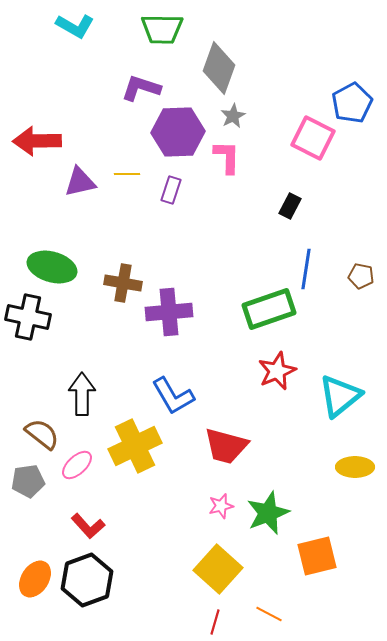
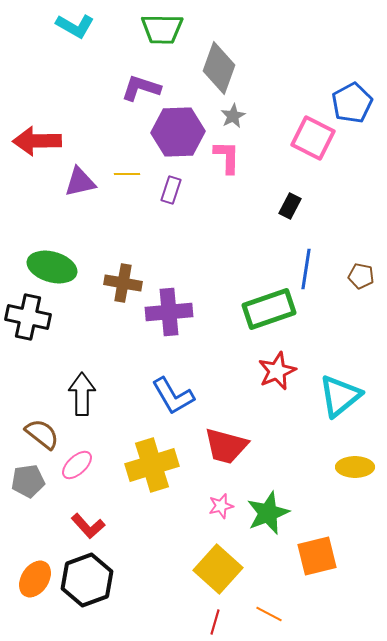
yellow cross: moved 17 px right, 19 px down; rotated 9 degrees clockwise
